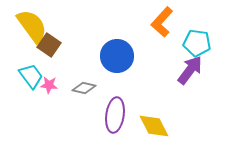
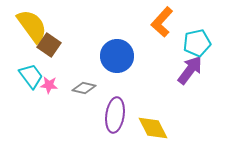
cyan pentagon: rotated 20 degrees counterclockwise
yellow diamond: moved 1 px left, 2 px down
